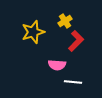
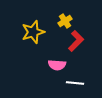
white line: moved 2 px right, 1 px down
